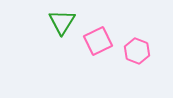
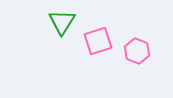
pink square: rotated 8 degrees clockwise
